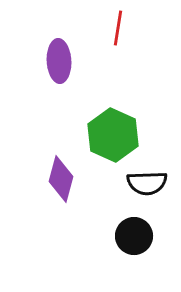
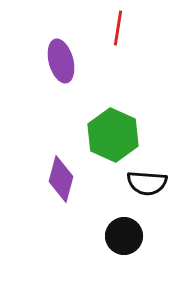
purple ellipse: moved 2 px right; rotated 12 degrees counterclockwise
black semicircle: rotated 6 degrees clockwise
black circle: moved 10 px left
